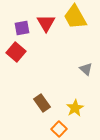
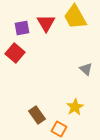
red square: moved 1 px left, 1 px down
brown rectangle: moved 5 px left, 12 px down
yellow star: moved 1 px up
orange square: rotated 14 degrees counterclockwise
